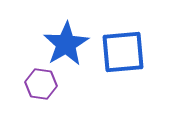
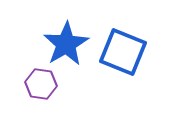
blue square: rotated 27 degrees clockwise
